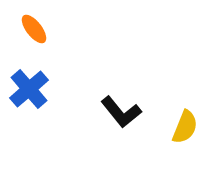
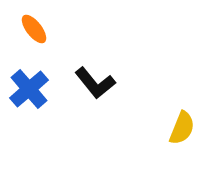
black L-shape: moved 26 px left, 29 px up
yellow semicircle: moved 3 px left, 1 px down
